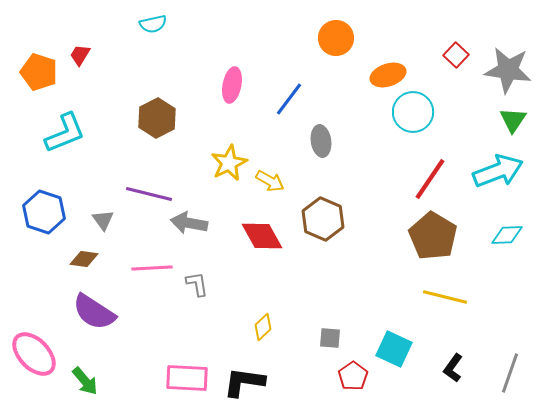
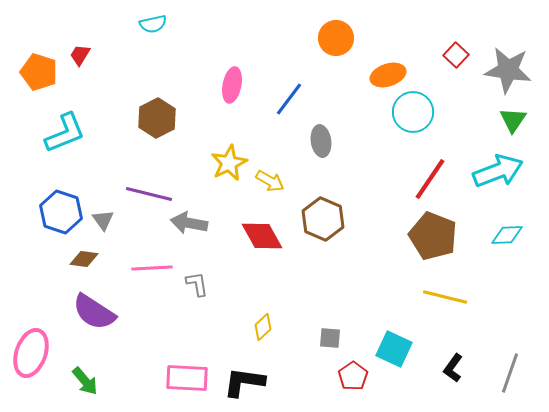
blue hexagon at (44, 212): moved 17 px right
brown pentagon at (433, 236): rotated 9 degrees counterclockwise
pink ellipse at (34, 354): moved 3 px left, 1 px up; rotated 63 degrees clockwise
